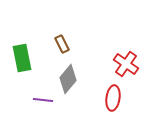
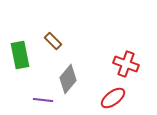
brown rectangle: moved 9 px left, 3 px up; rotated 18 degrees counterclockwise
green rectangle: moved 2 px left, 3 px up
red cross: rotated 15 degrees counterclockwise
red ellipse: rotated 45 degrees clockwise
